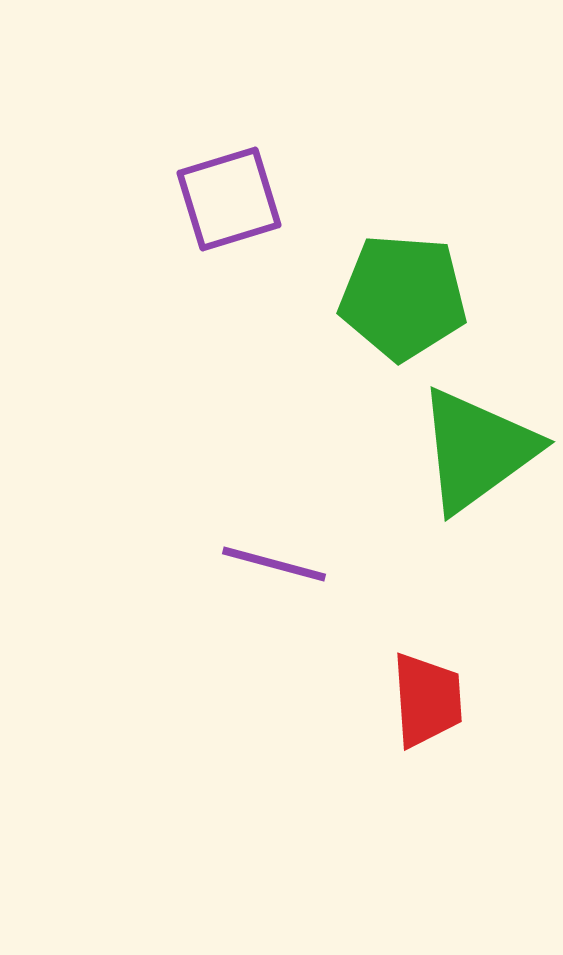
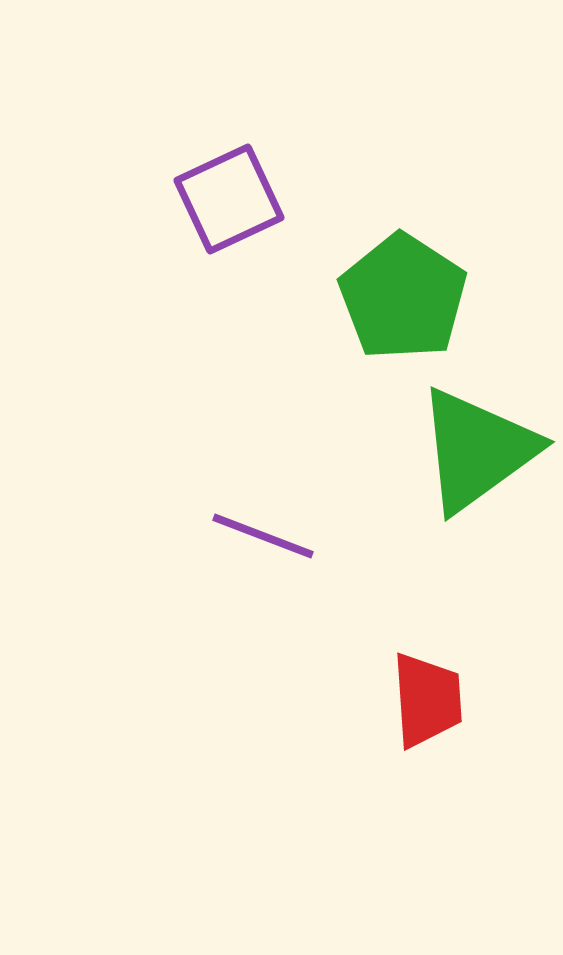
purple square: rotated 8 degrees counterclockwise
green pentagon: rotated 29 degrees clockwise
purple line: moved 11 px left, 28 px up; rotated 6 degrees clockwise
